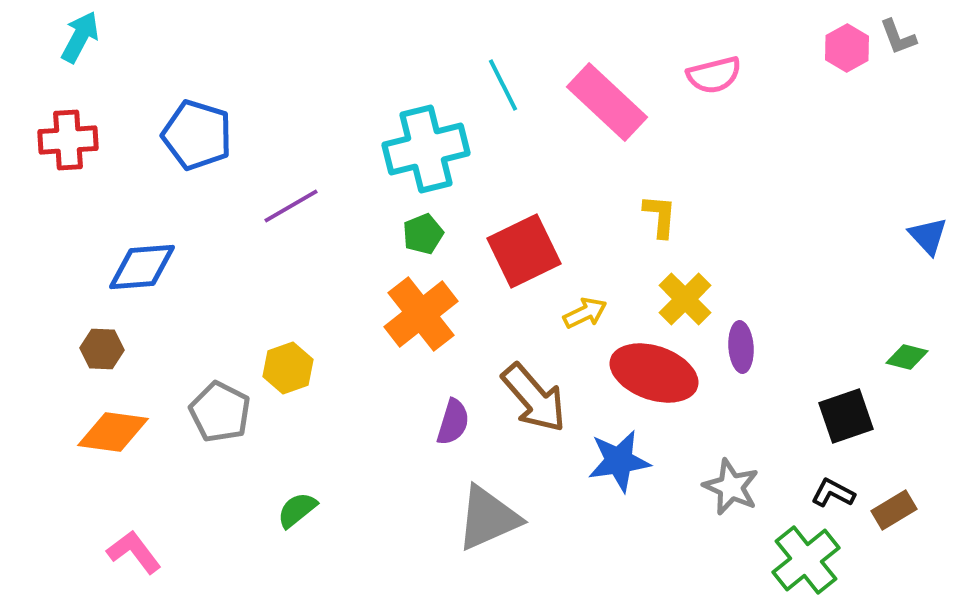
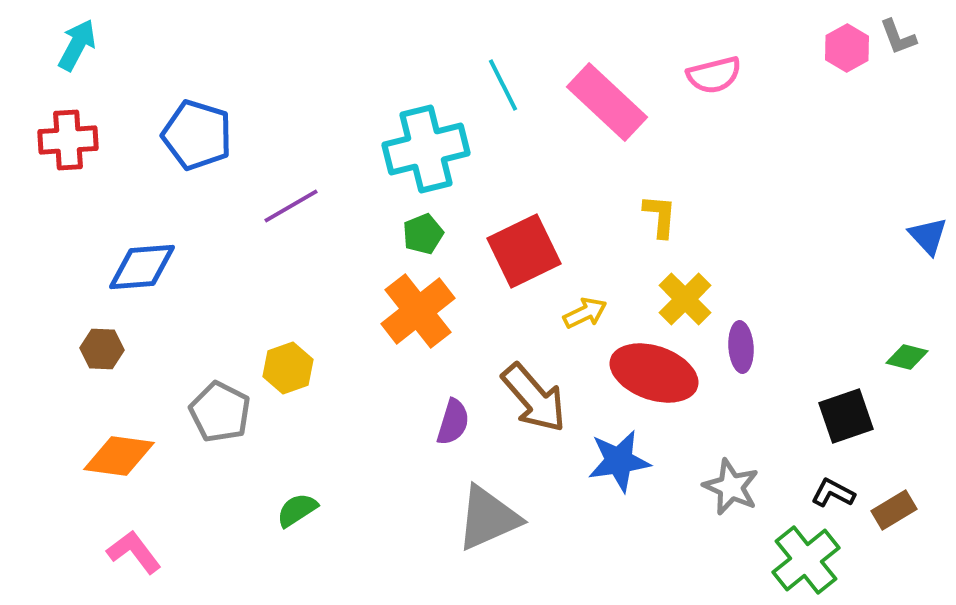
cyan arrow: moved 3 px left, 8 px down
orange cross: moved 3 px left, 3 px up
orange diamond: moved 6 px right, 24 px down
green semicircle: rotated 6 degrees clockwise
